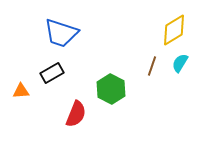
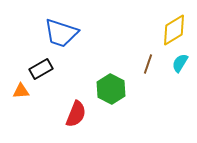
brown line: moved 4 px left, 2 px up
black rectangle: moved 11 px left, 4 px up
